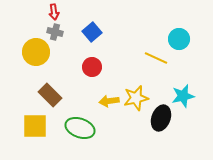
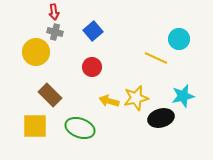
blue square: moved 1 px right, 1 px up
yellow arrow: rotated 24 degrees clockwise
black ellipse: rotated 55 degrees clockwise
